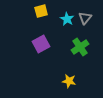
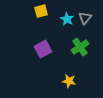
purple square: moved 2 px right, 5 px down
